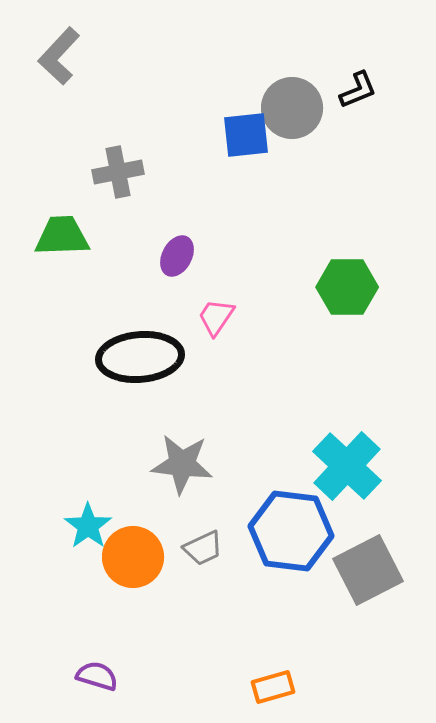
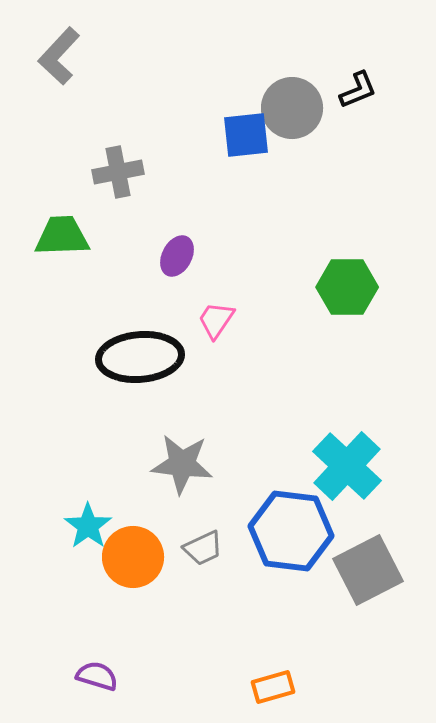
pink trapezoid: moved 3 px down
